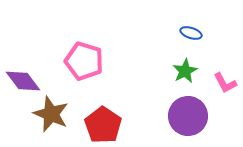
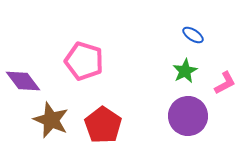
blue ellipse: moved 2 px right, 2 px down; rotated 15 degrees clockwise
pink L-shape: rotated 90 degrees counterclockwise
brown star: moved 6 px down
